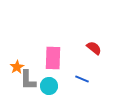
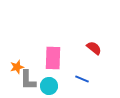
orange star: rotated 16 degrees clockwise
